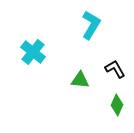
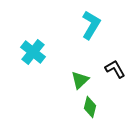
green triangle: rotated 48 degrees counterclockwise
green diamond: moved 27 px left, 2 px down; rotated 10 degrees counterclockwise
